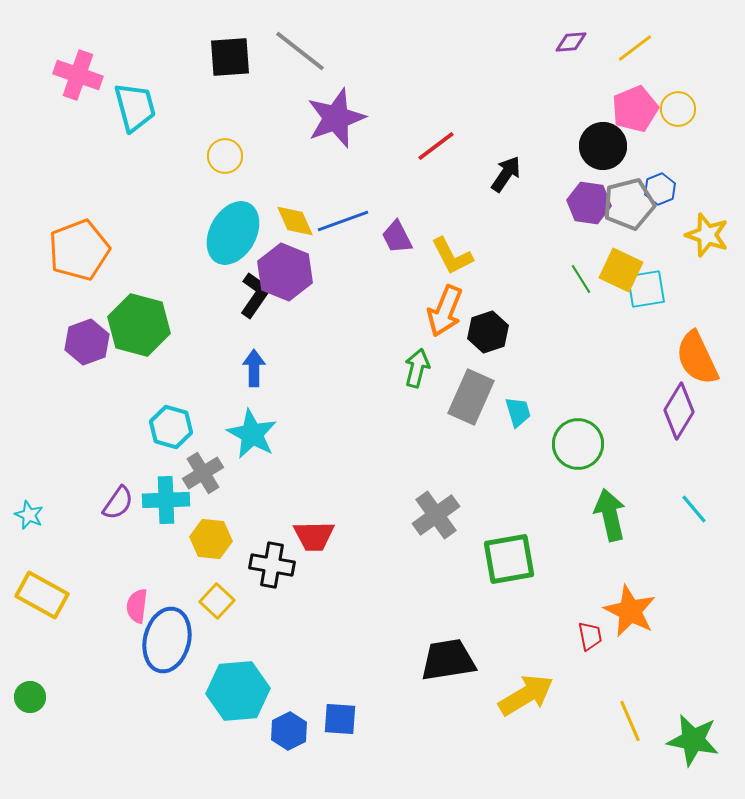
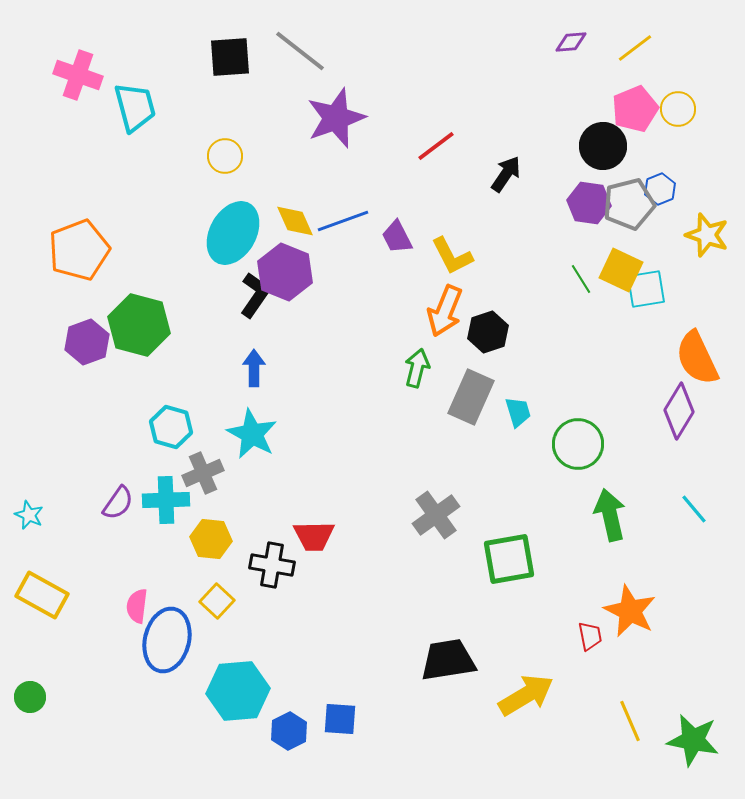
gray cross at (203, 473): rotated 9 degrees clockwise
